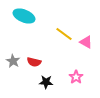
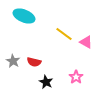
black star: rotated 24 degrees clockwise
